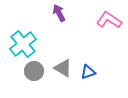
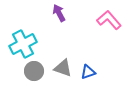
pink L-shape: rotated 15 degrees clockwise
cyan cross: rotated 12 degrees clockwise
gray triangle: rotated 12 degrees counterclockwise
